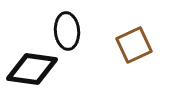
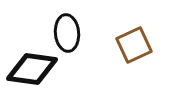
black ellipse: moved 2 px down
